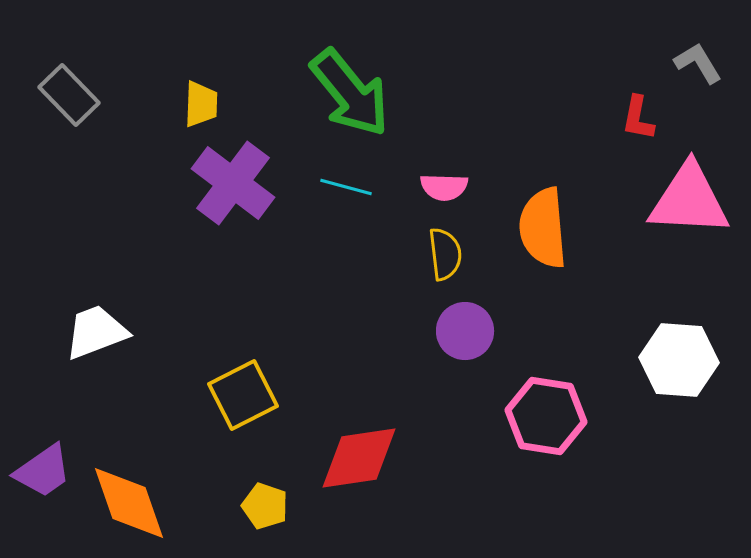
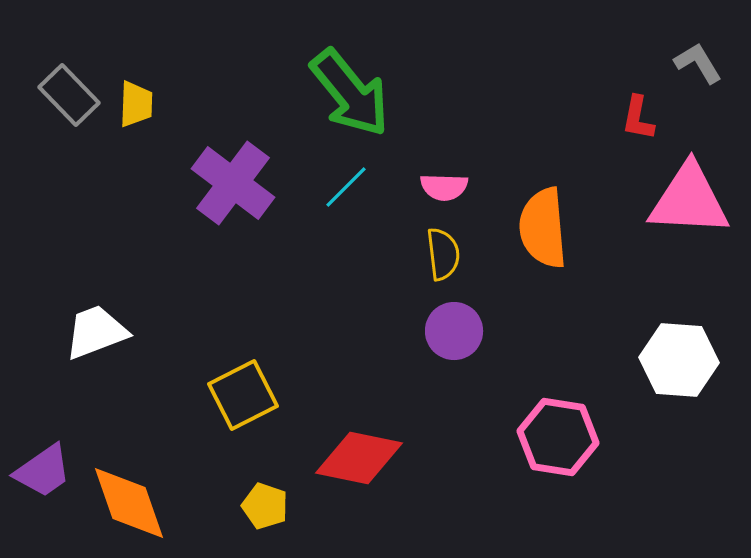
yellow trapezoid: moved 65 px left
cyan line: rotated 60 degrees counterclockwise
yellow semicircle: moved 2 px left
purple circle: moved 11 px left
pink hexagon: moved 12 px right, 21 px down
red diamond: rotated 20 degrees clockwise
